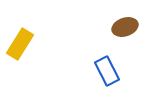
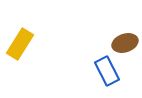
brown ellipse: moved 16 px down
